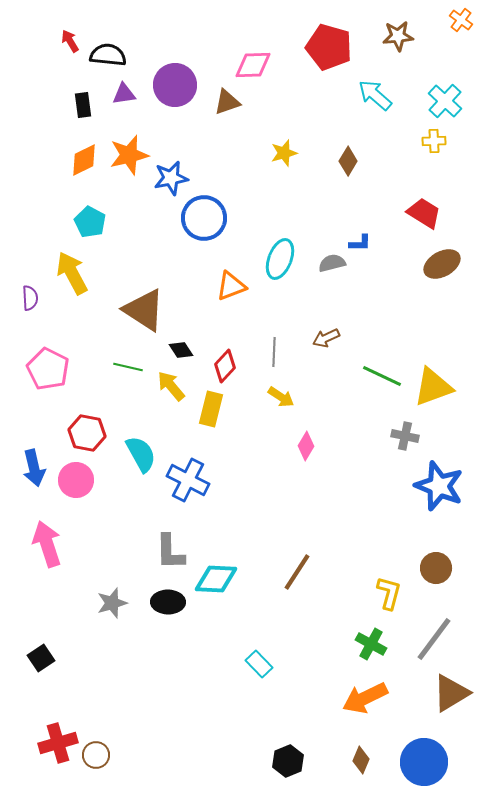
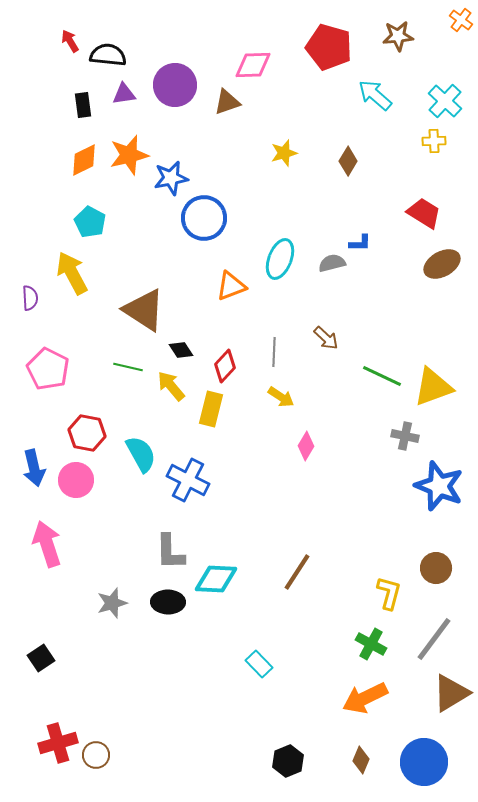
brown arrow at (326, 338): rotated 112 degrees counterclockwise
